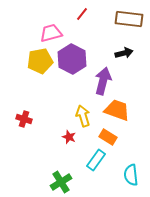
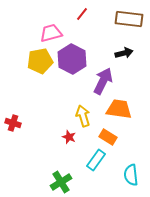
purple arrow: rotated 12 degrees clockwise
orange trapezoid: moved 2 px right, 1 px up; rotated 12 degrees counterclockwise
red cross: moved 11 px left, 4 px down
